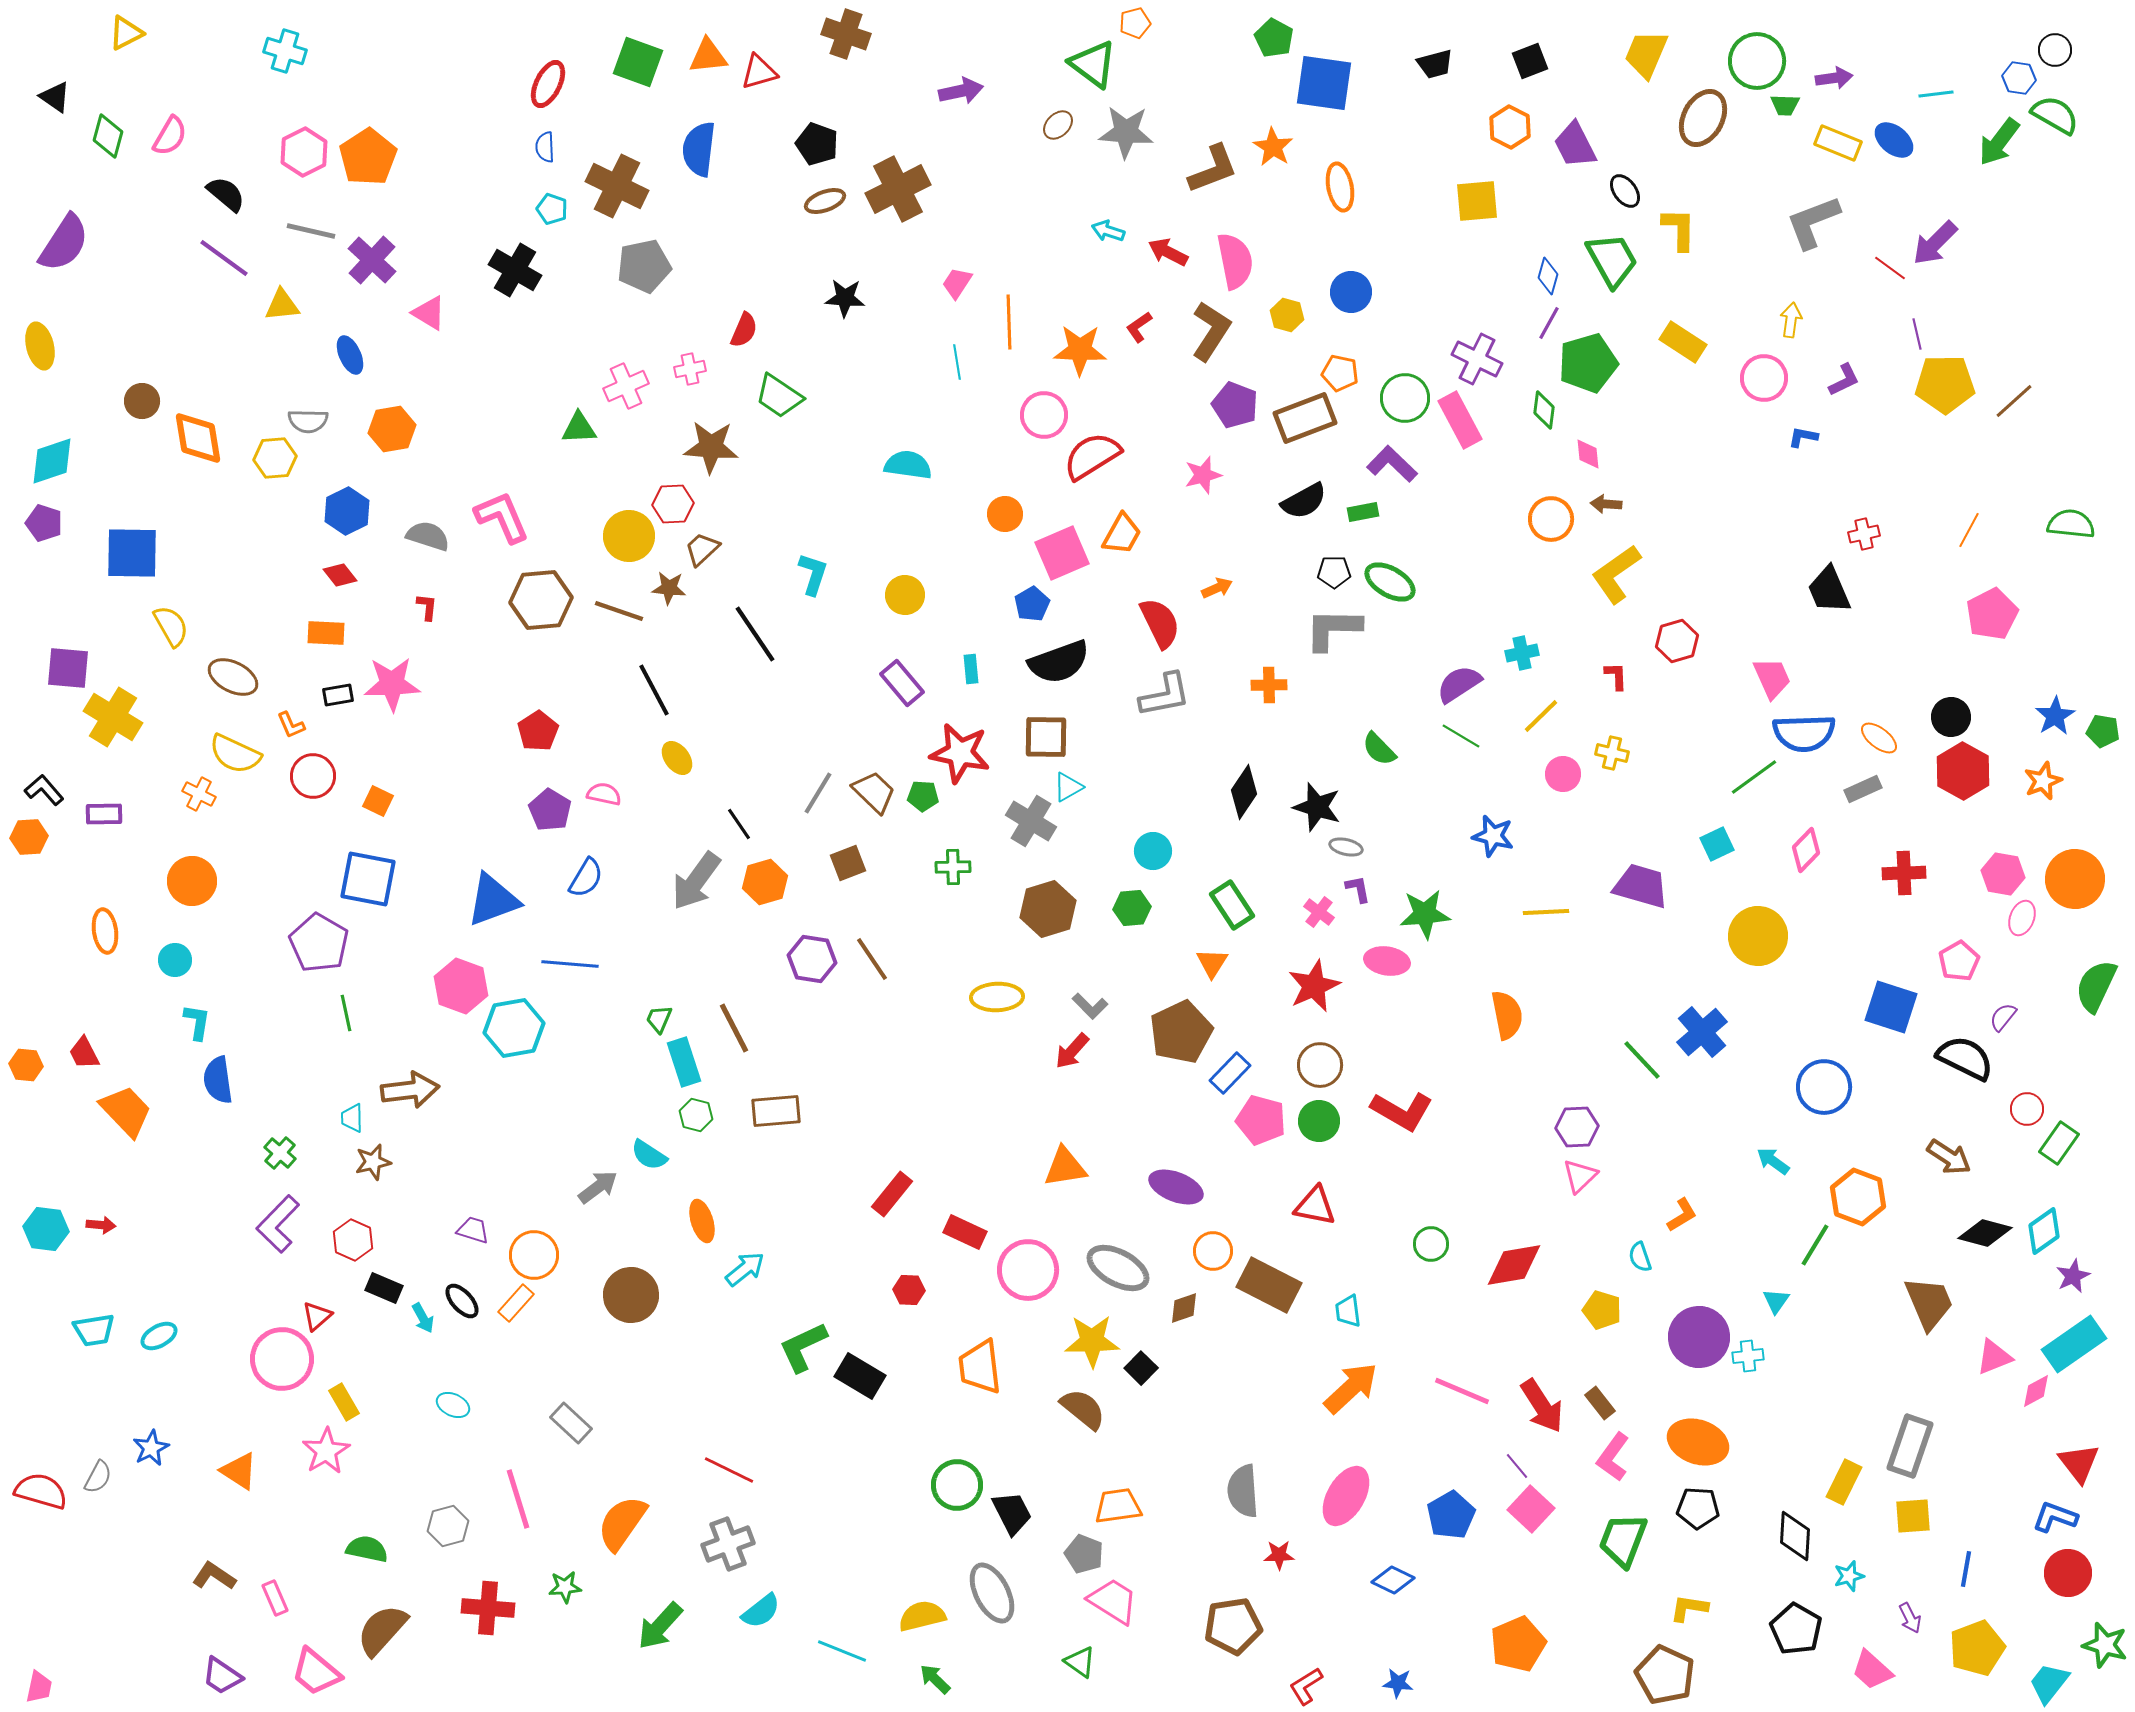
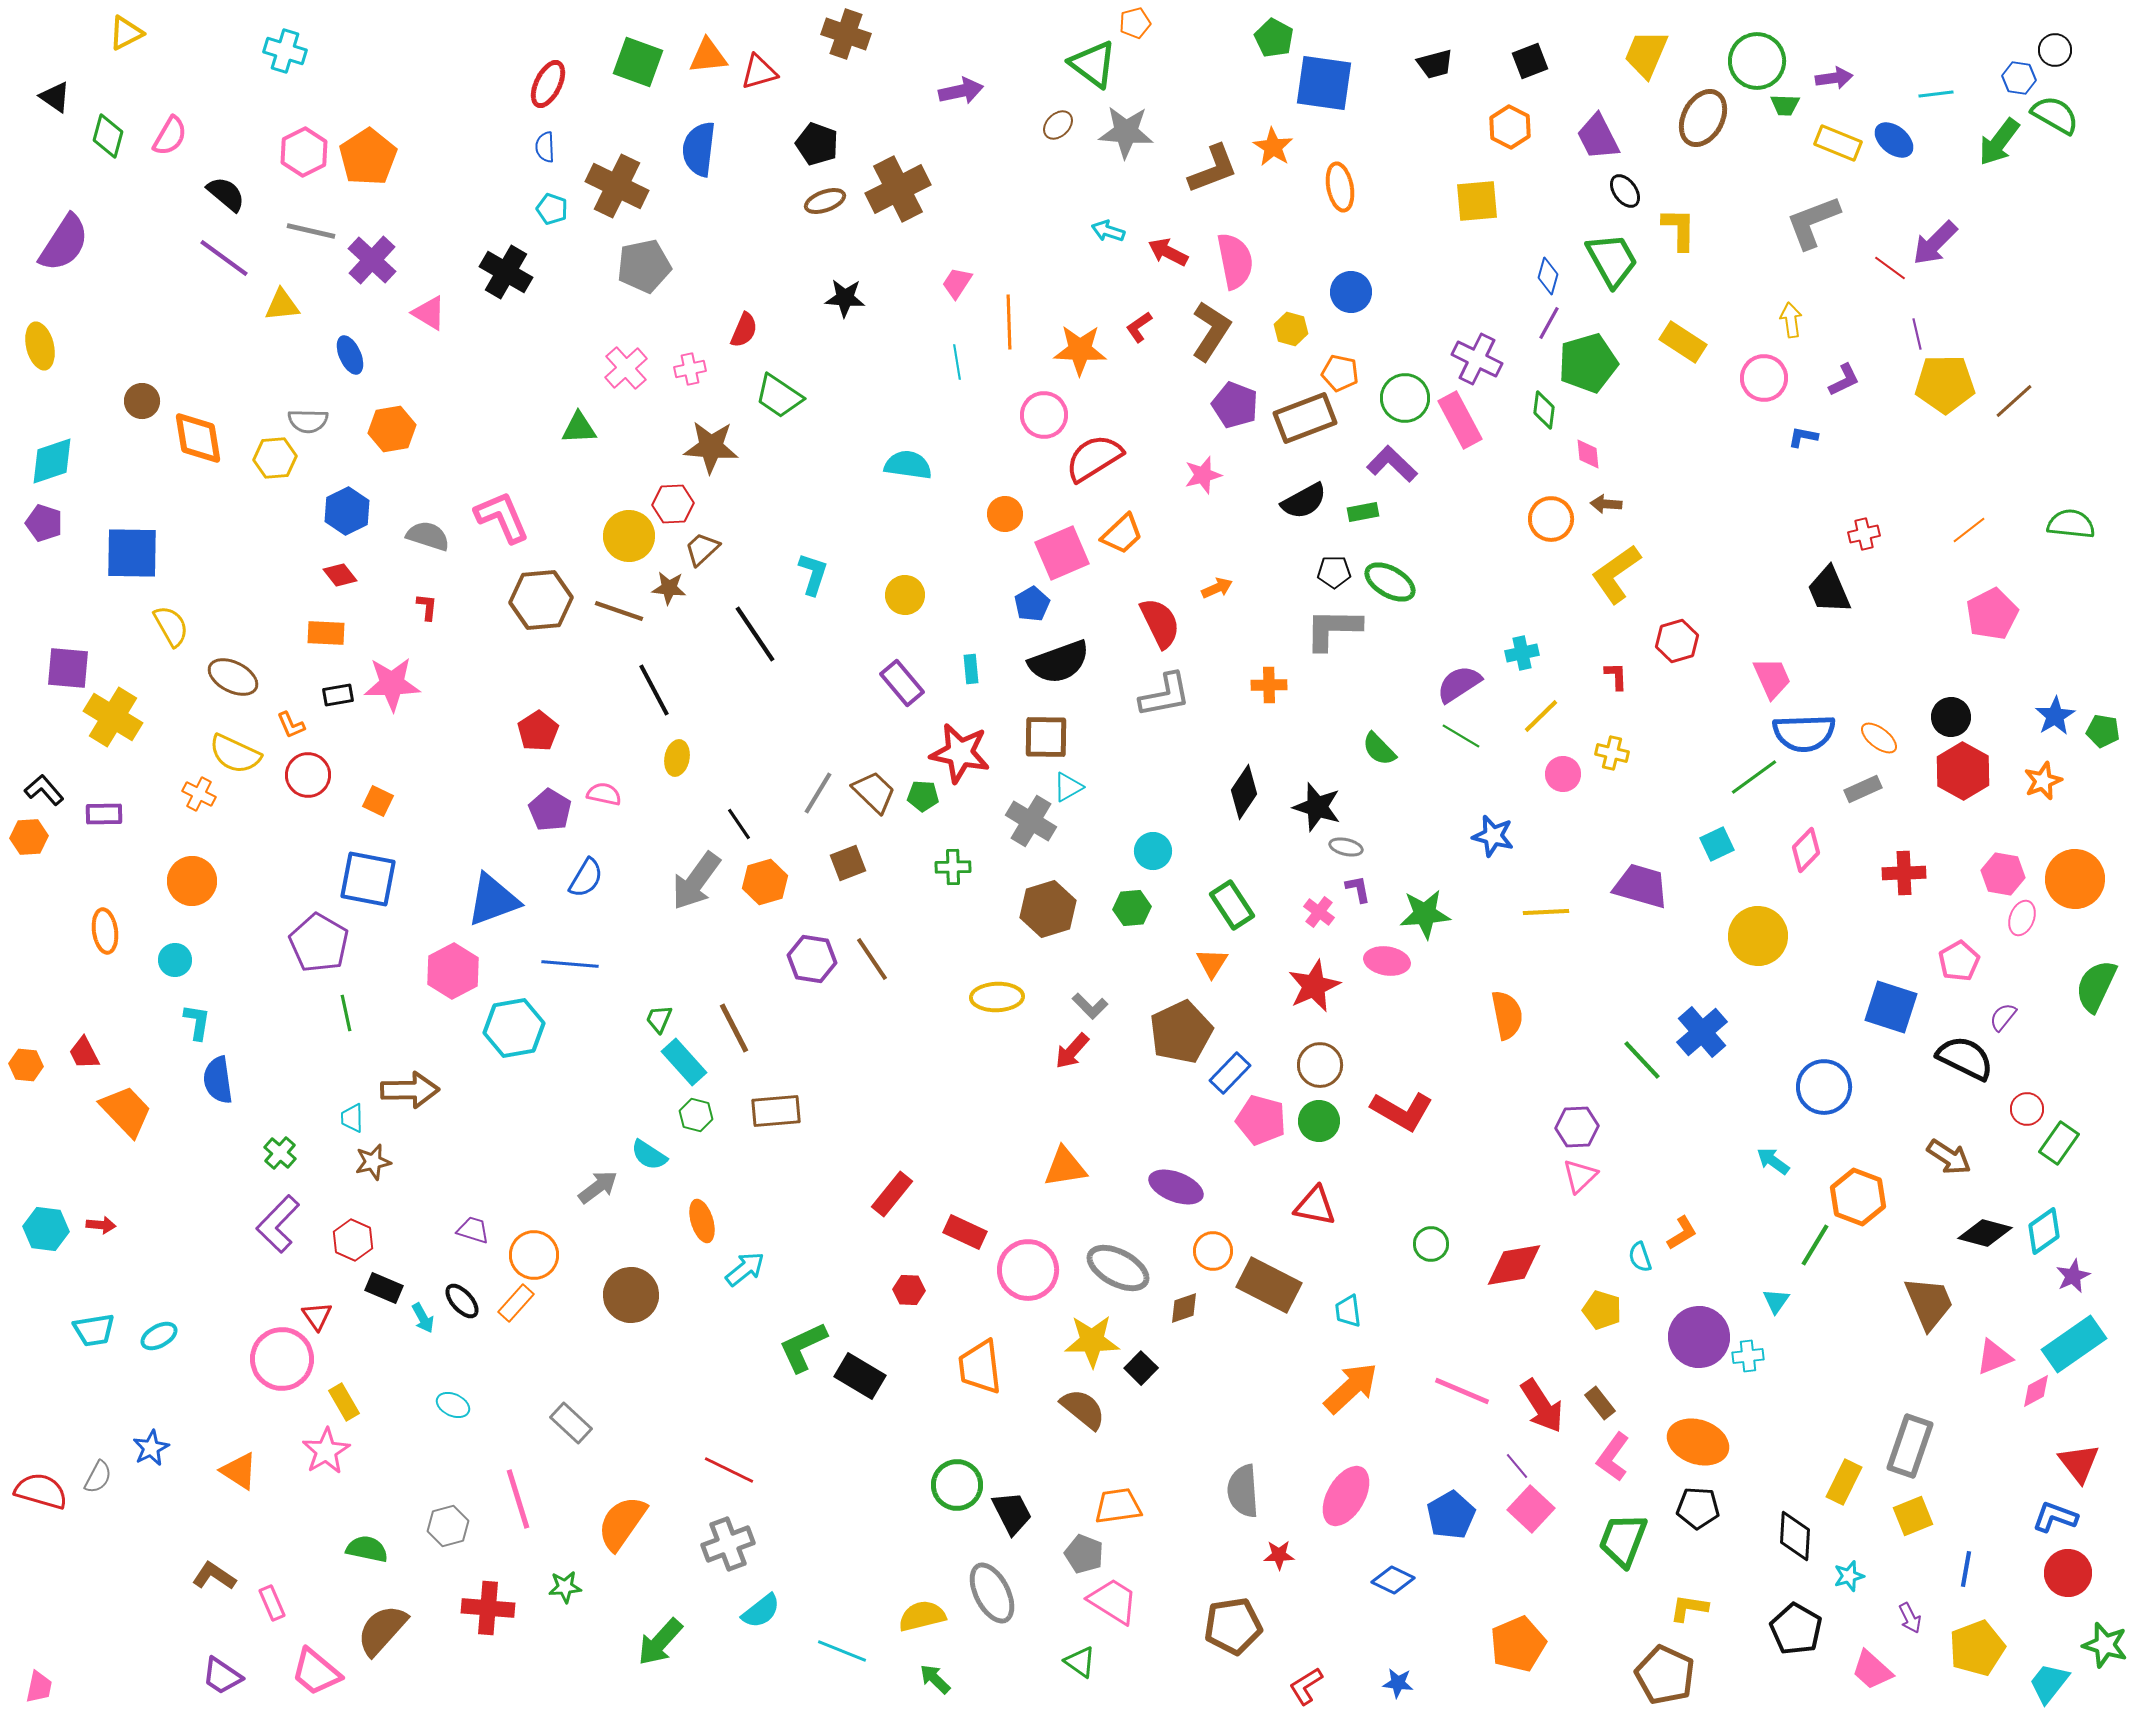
purple trapezoid at (1575, 145): moved 23 px right, 8 px up
black cross at (515, 270): moved 9 px left, 2 px down
yellow hexagon at (1287, 315): moved 4 px right, 14 px down
yellow arrow at (1791, 320): rotated 16 degrees counterclockwise
pink cross at (626, 386): moved 18 px up; rotated 18 degrees counterclockwise
red semicircle at (1092, 456): moved 2 px right, 2 px down
orange line at (1969, 530): rotated 24 degrees clockwise
orange trapezoid at (1122, 534): rotated 18 degrees clockwise
yellow ellipse at (677, 758): rotated 48 degrees clockwise
red circle at (313, 776): moved 5 px left, 1 px up
pink hexagon at (461, 986): moved 8 px left, 15 px up; rotated 12 degrees clockwise
cyan rectangle at (684, 1062): rotated 24 degrees counterclockwise
brown arrow at (410, 1090): rotated 6 degrees clockwise
orange L-shape at (1682, 1215): moved 18 px down
red triangle at (317, 1316): rotated 24 degrees counterclockwise
yellow square at (1913, 1516): rotated 18 degrees counterclockwise
pink rectangle at (275, 1598): moved 3 px left, 5 px down
green arrow at (660, 1626): moved 16 px down
